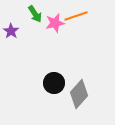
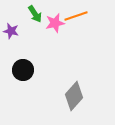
purple star: rotated 21 degrees counterclockwise
black circle: moved 31 px left, 13 px up
gray diamond: moved 5 px left, 2 px down
